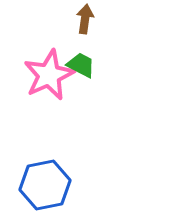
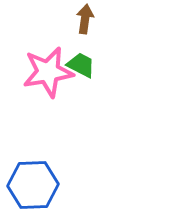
pink star: moved 1 px left, 3 px up; rotated 15 degrees clockwise
blue hexagon: moved 12 px left; rotated 9 degrees clockwise
